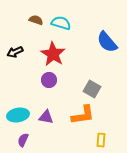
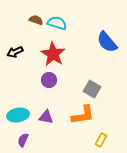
cyan semicircle: moved 4 px left
yellow rectangle: rotated 24 degrees clockwise
